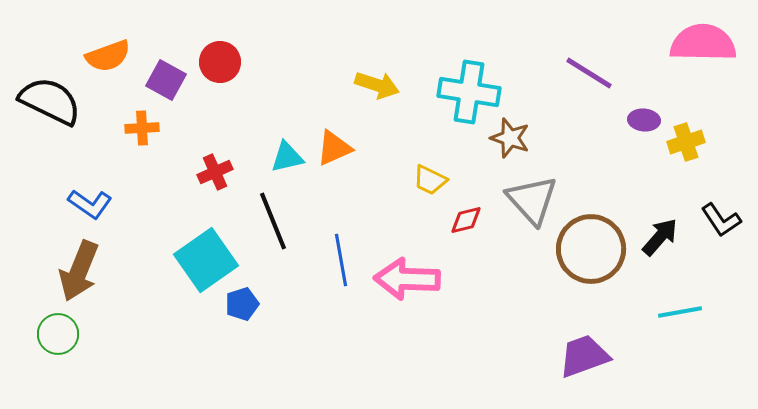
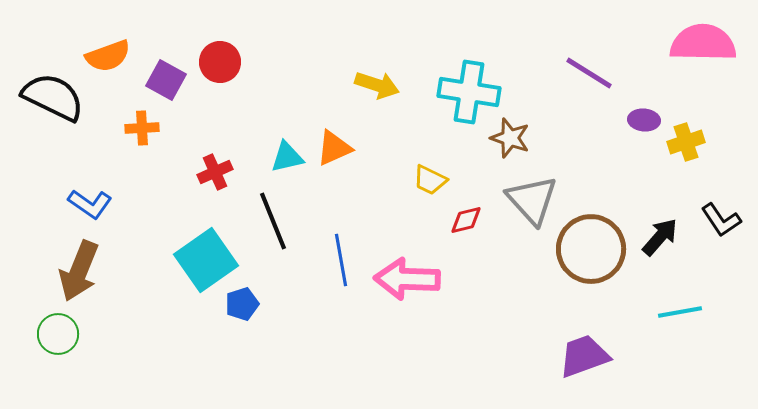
black semicircle: moved 3 px right, 4 px up
